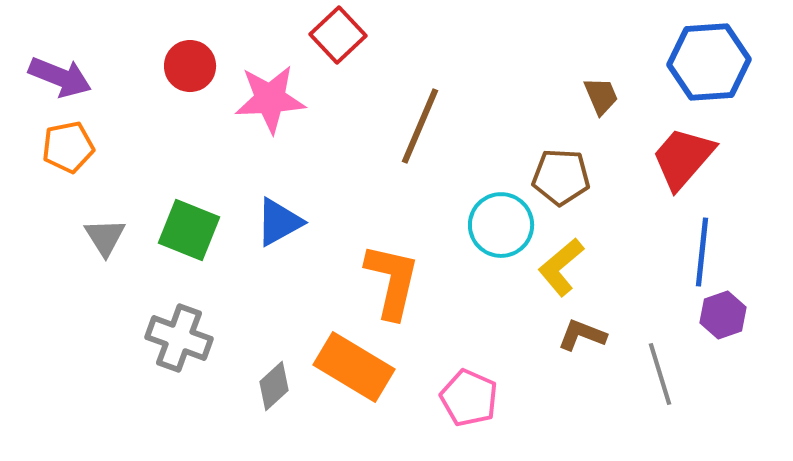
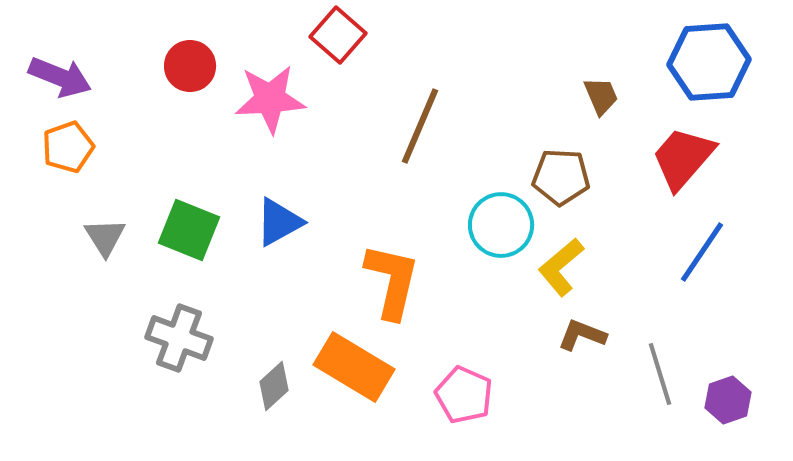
red square: rotated 6 degrees counterclockwise
orange pentagon: rotated 9 degrees counterclockwise
blue line: rotated 28 degrees clockwise
purple hexagon: moved 5 px right, 85 px down
pink pentagon: moved 5 px left, 3 px up
